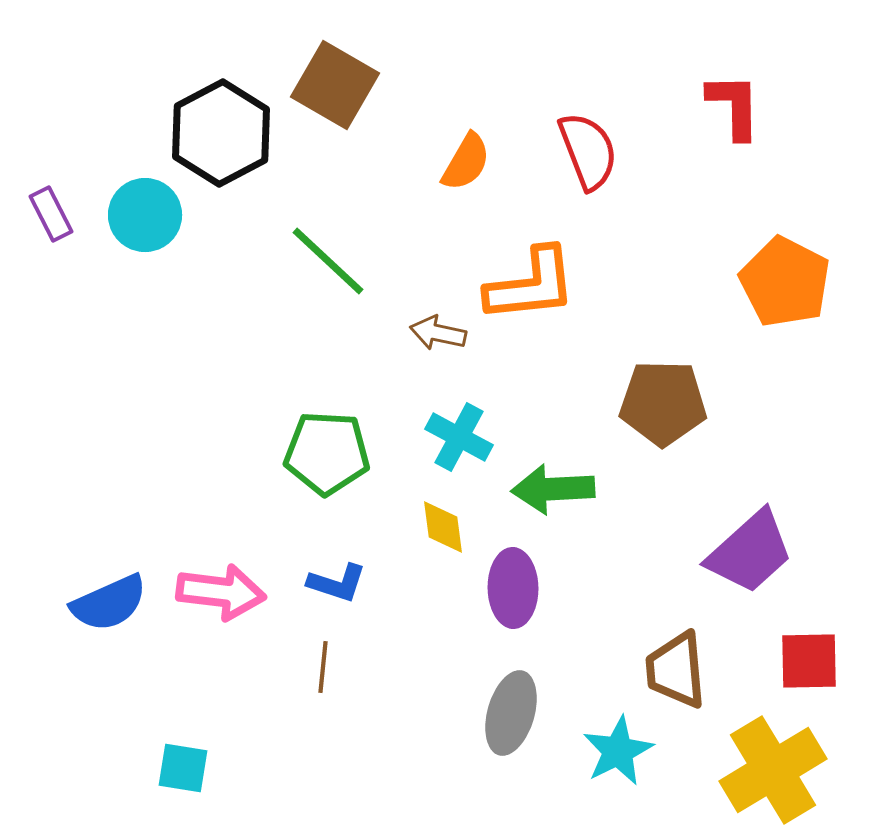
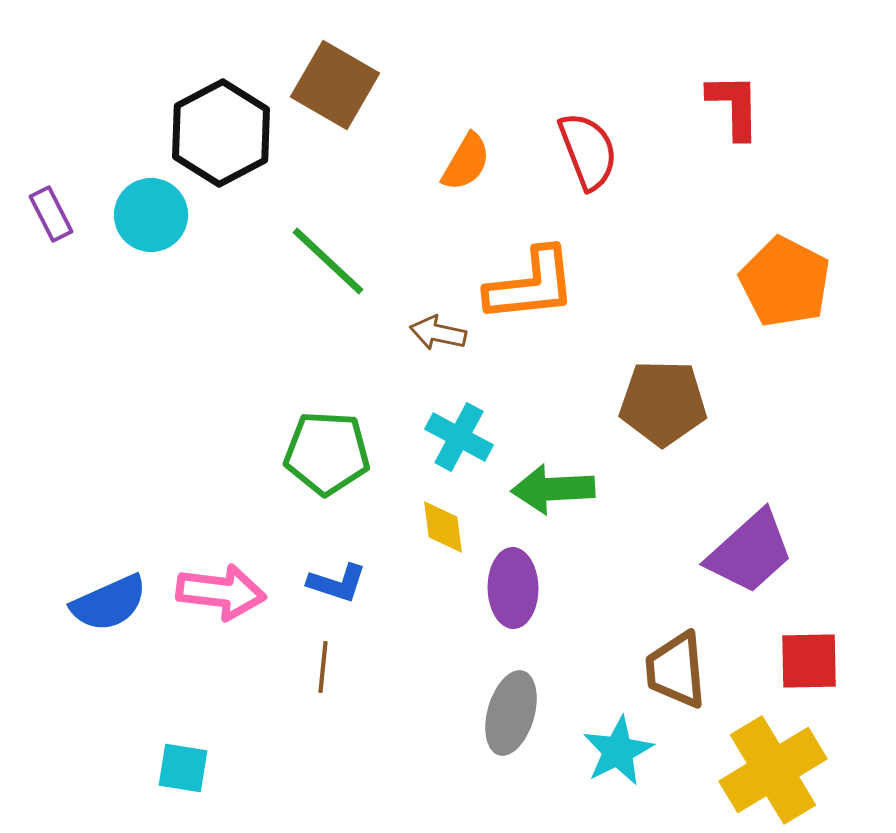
cyan circle: moved 6 px right
